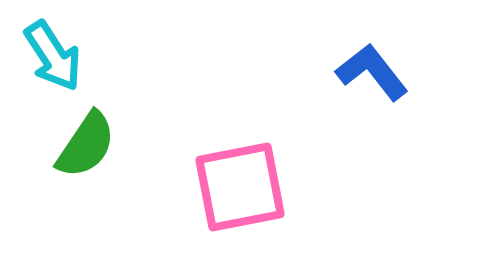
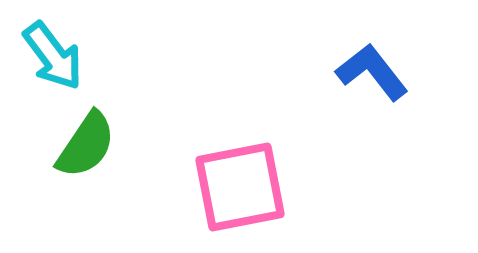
cyan arrow: rotated 4 degrees counterclockwise
